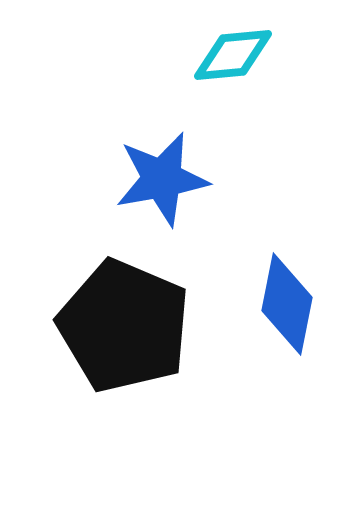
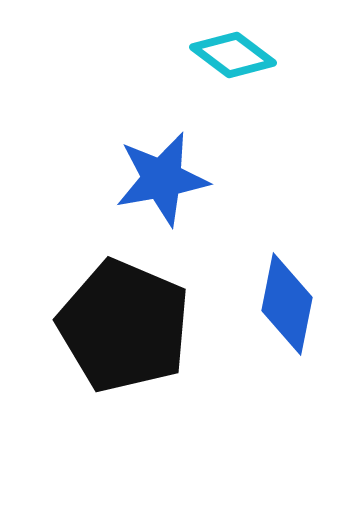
cyan diamond: rotated 42 degrees clockwise
